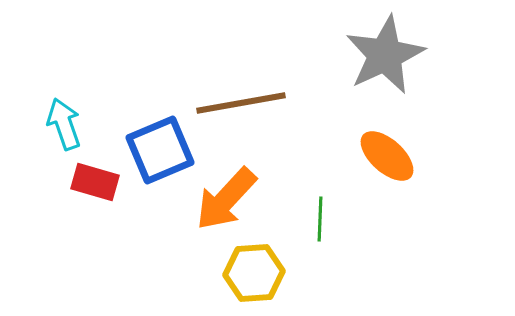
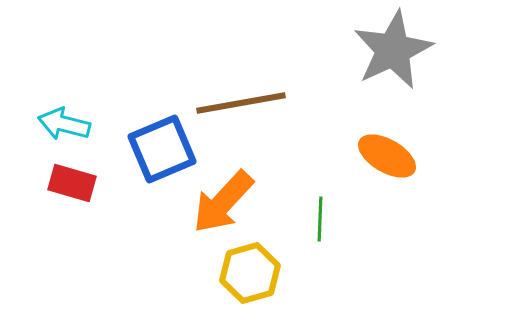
gray star: moved 8 px right, 5 px up
cyan arrow: rotated 57 degrees counterclockwise
blue square: moved 2 px right, 1 px up
orange ellipse: rotated 12 degrees counterclockwise
red rectangle: moved 23 px left, 1 px down
orange arrow: moved 3 px left, 3 px down
yellow hexagon: moved 4 px left; rotated 12 degrees counterclockwise
